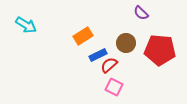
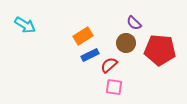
purple semicircle: moved 7 px left, 10 px down
cyan arrow: moved 1 px left
blue rectangle: moved 8 px left
pink square: rotated 18 degrees counterclockwise
